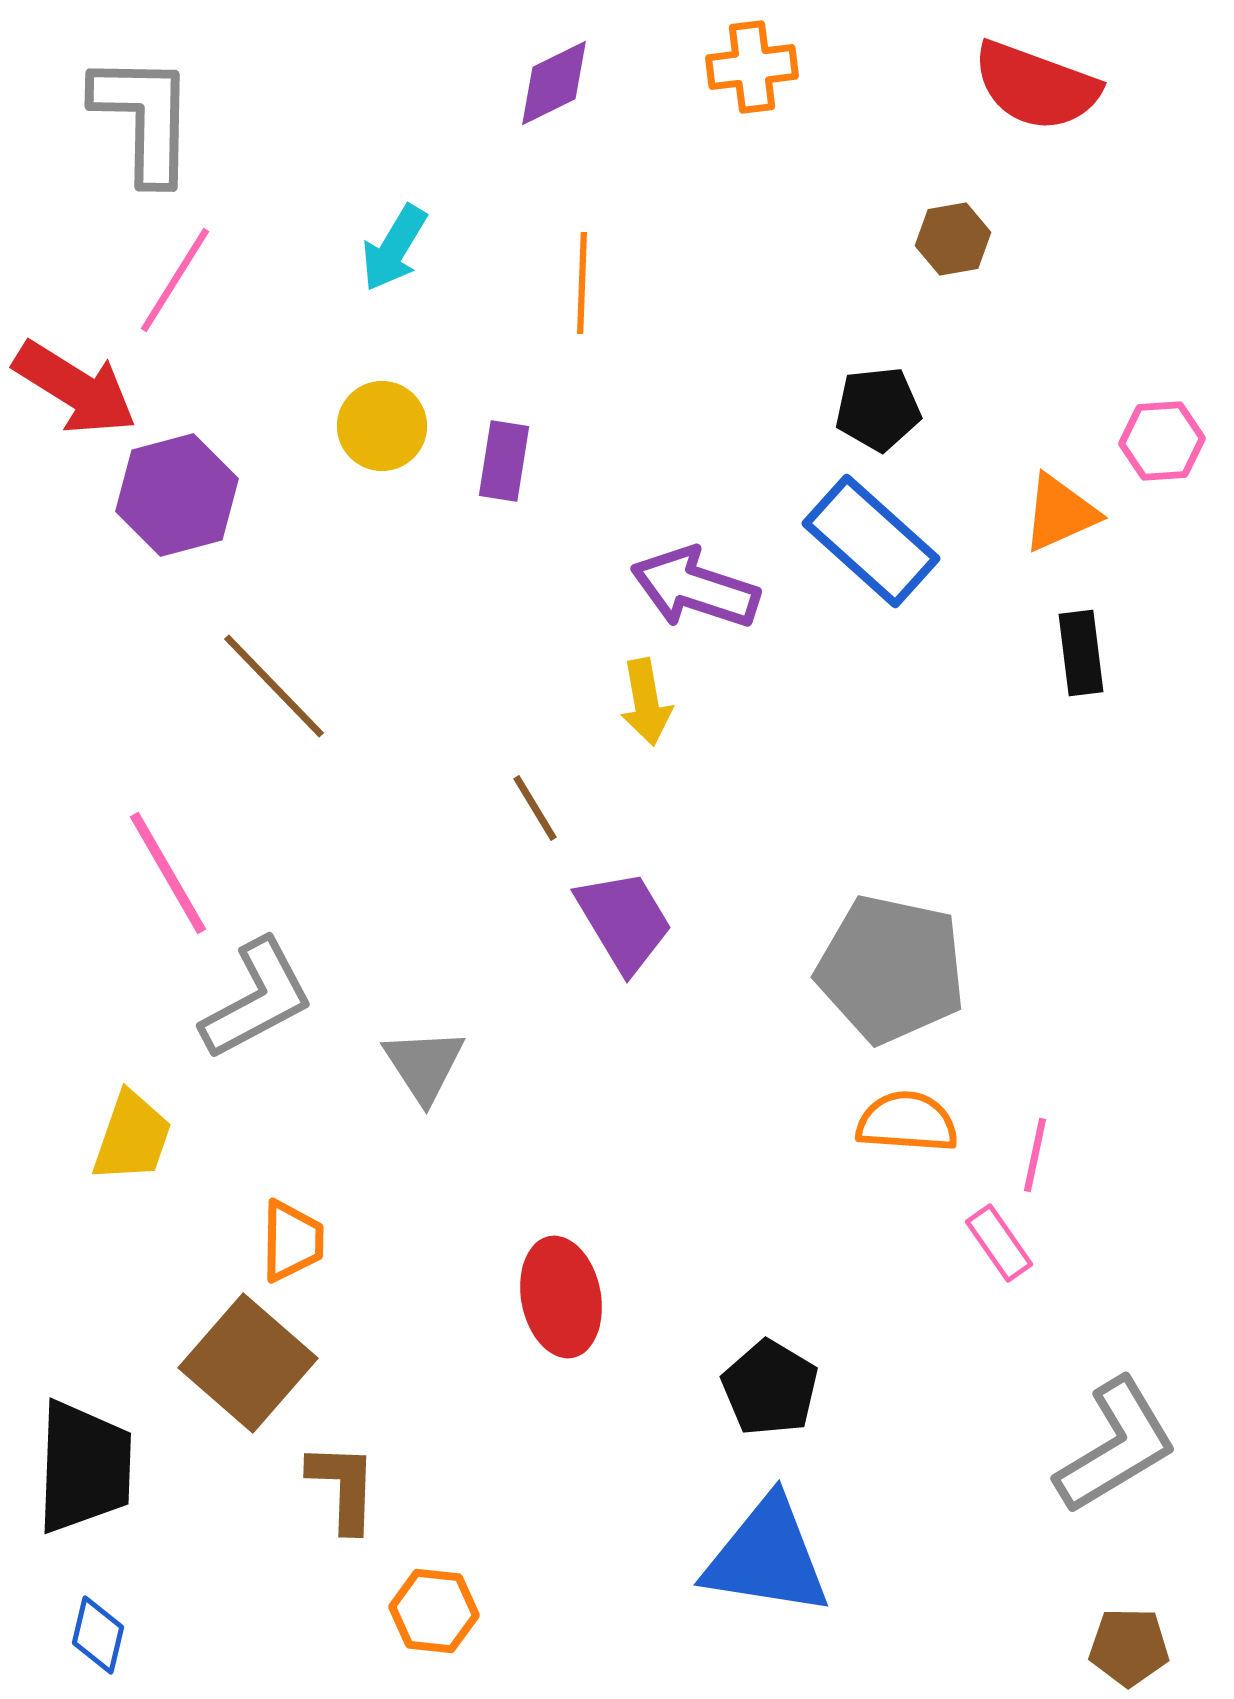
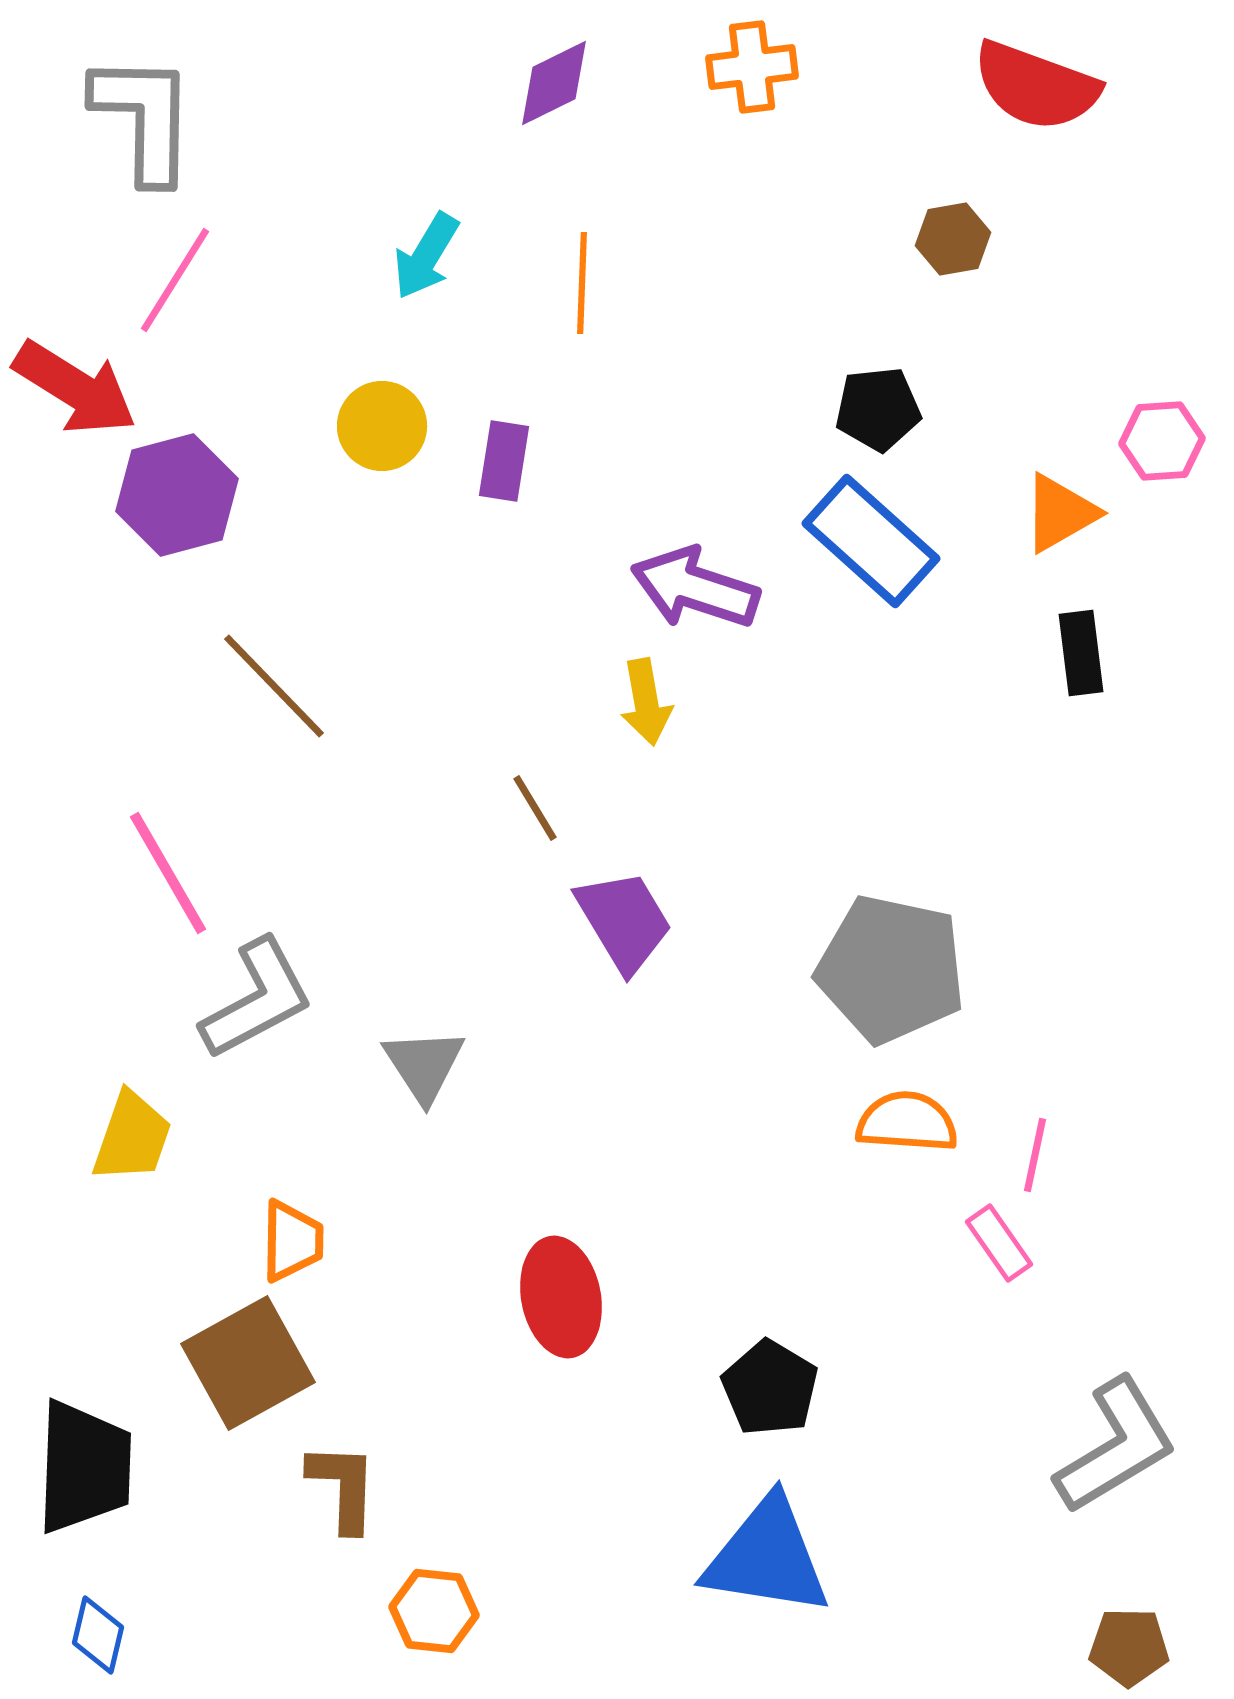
cyan arrow at (394, 248): moved 32 px right, 8 px down
orange triangle at (1060, 513): rotated 6 degrees counterclockwise
brown square at (248, 1363): rotated 20 degrees clockwise
